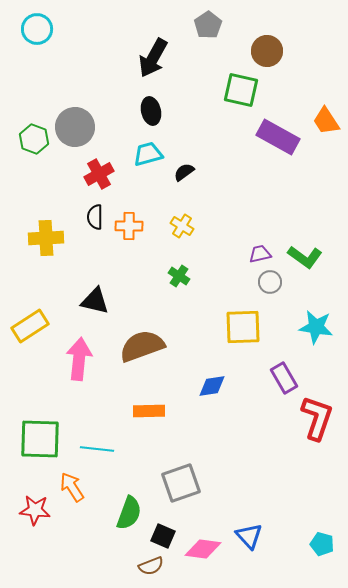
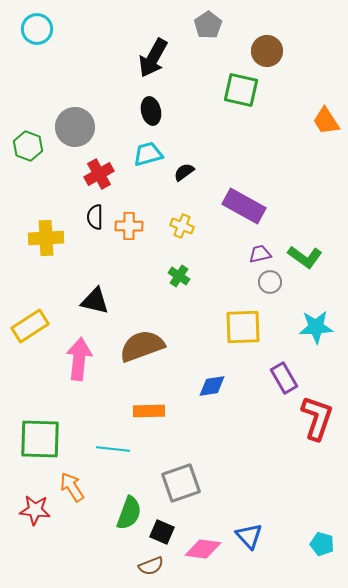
purple rectangle at (278, 137): moved 34 px left, 69 px down
green hexagon at (34, 139): moved 6 px left, 7 px down
yellow cross at (182, 226): rotated 10 degrees counterclockwise
cyan star at (316, 327): rotated 12 degrees counterclockwise
cyan line at (97, 449): moved 16 px right
black square at (163, 536): moved 1 px left, 4 px up
